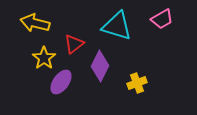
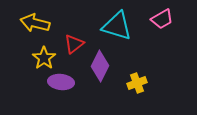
purple ellipse: rotated 60 degrees clockwise
